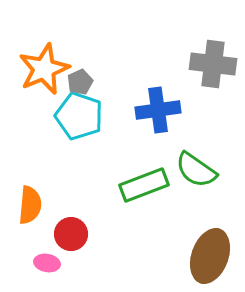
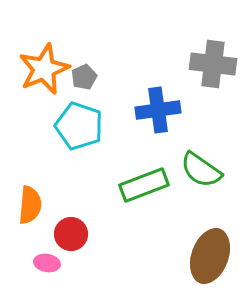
gray pentagon: moved 4 px right, 5 px up
cyan pentagon: moved 10 px down
green semicircle: moved 5 px right
